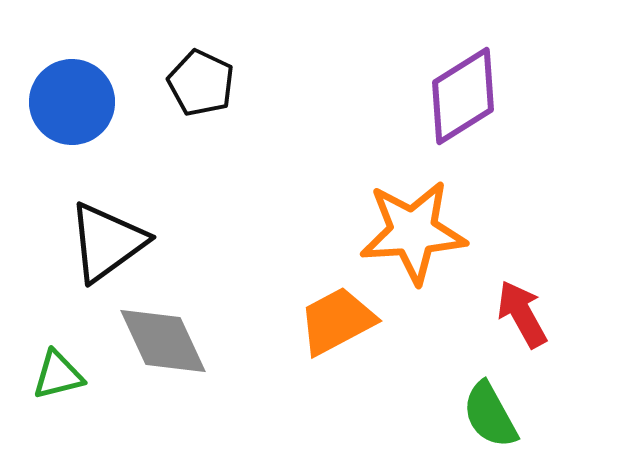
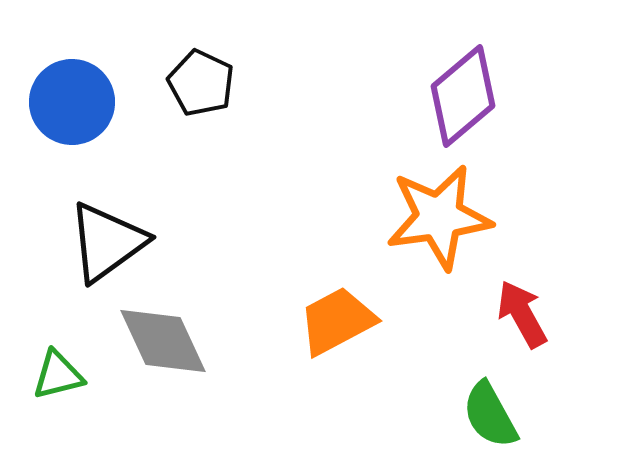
purple diamond: rotated 8 degrees counterclockwise
orange star: moved 26 px right, 15 px up; rotated 4 degrees counterclockwise
